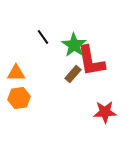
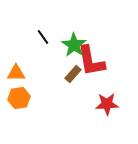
red star: moved 2 px right, 8 px up
